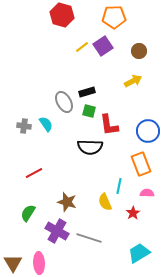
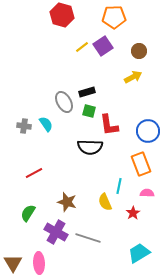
yellow arrow: moved 4 px up
purple cross: moved 1 px left, 1 px down
gray line: moved 1 px left
